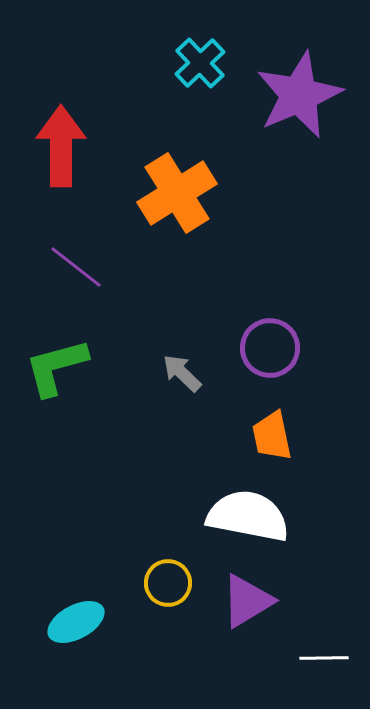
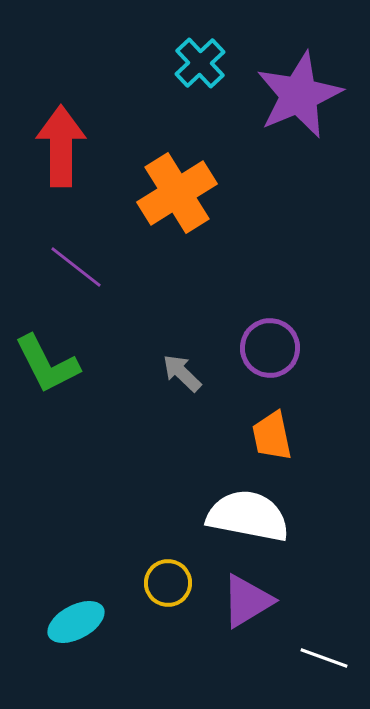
green L-shape: moved 9 px left, 3 px up; rotated 102 degrees counterclockwise
white line: rotated 21 degrees clockwise
